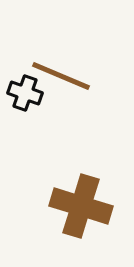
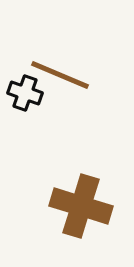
brown line: moved 1 px left, 1 px up
